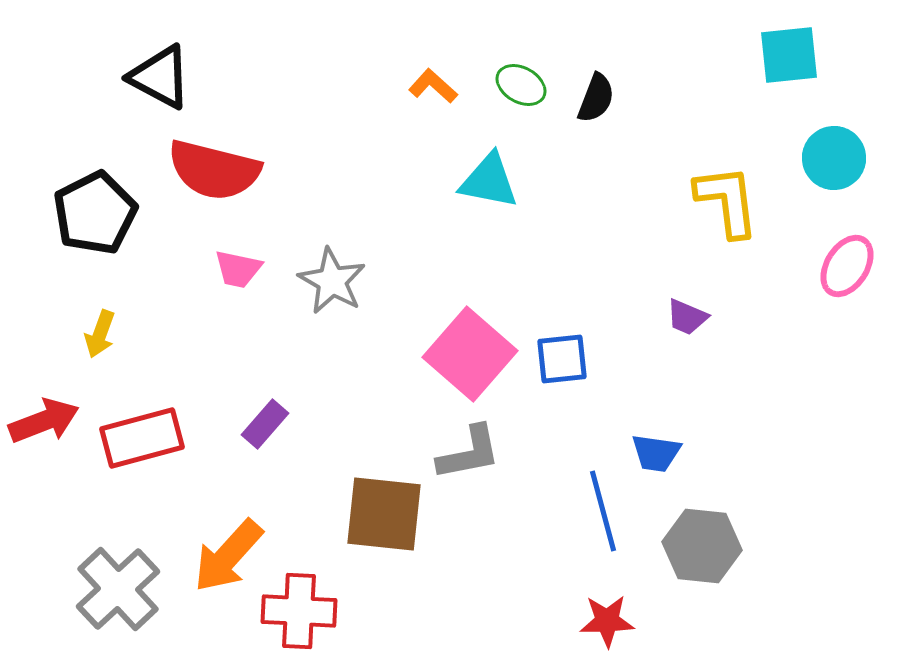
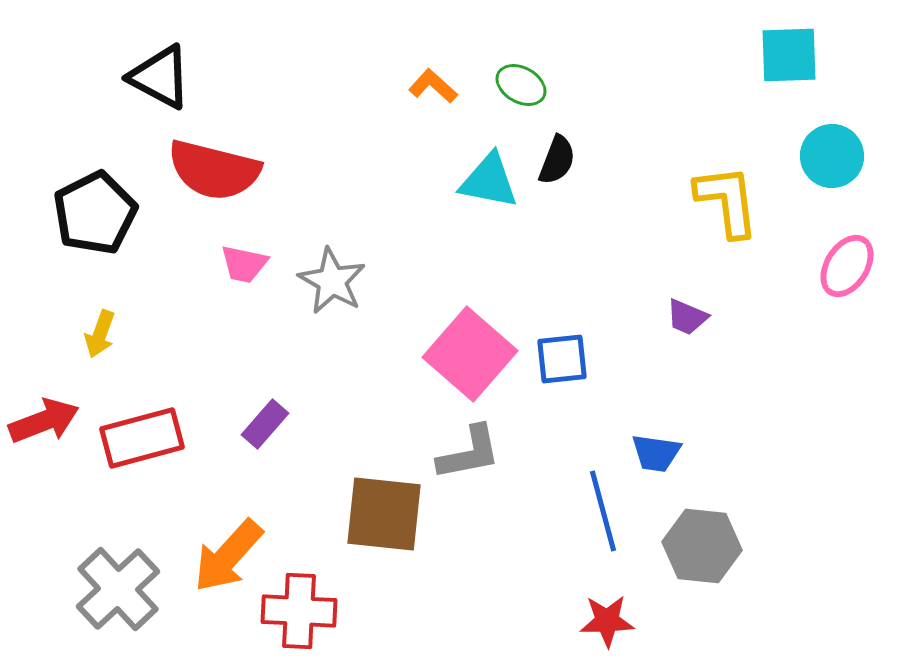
cyan square: rotated 4 degrees clockwise
black semicircle: moved 39 px left, 62 px down
cyan circle: moved 2 px left, 2 px up
pink trapezoid: moved 6 px right, 5 px up
